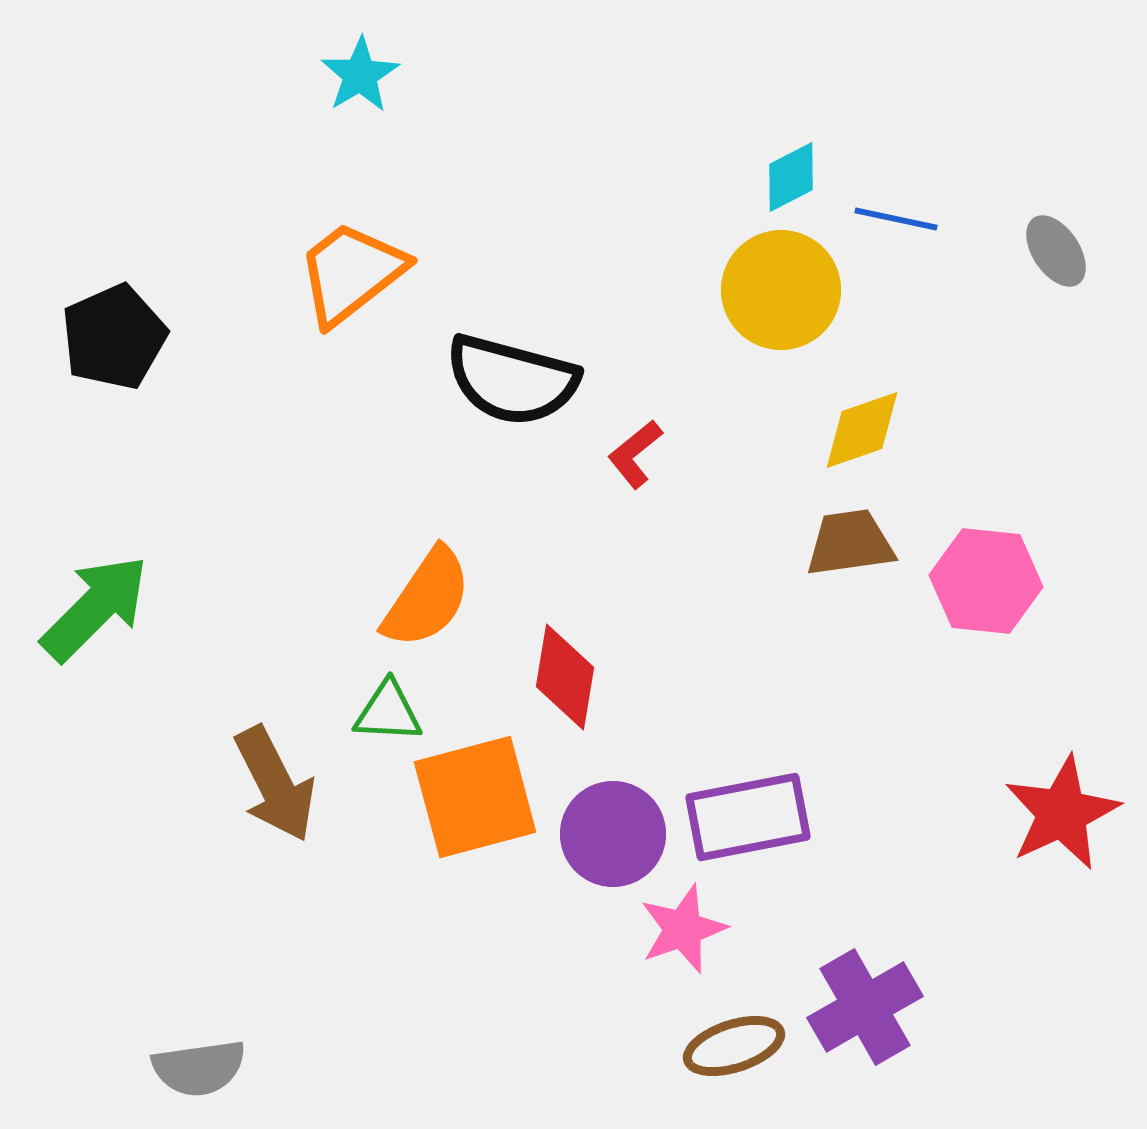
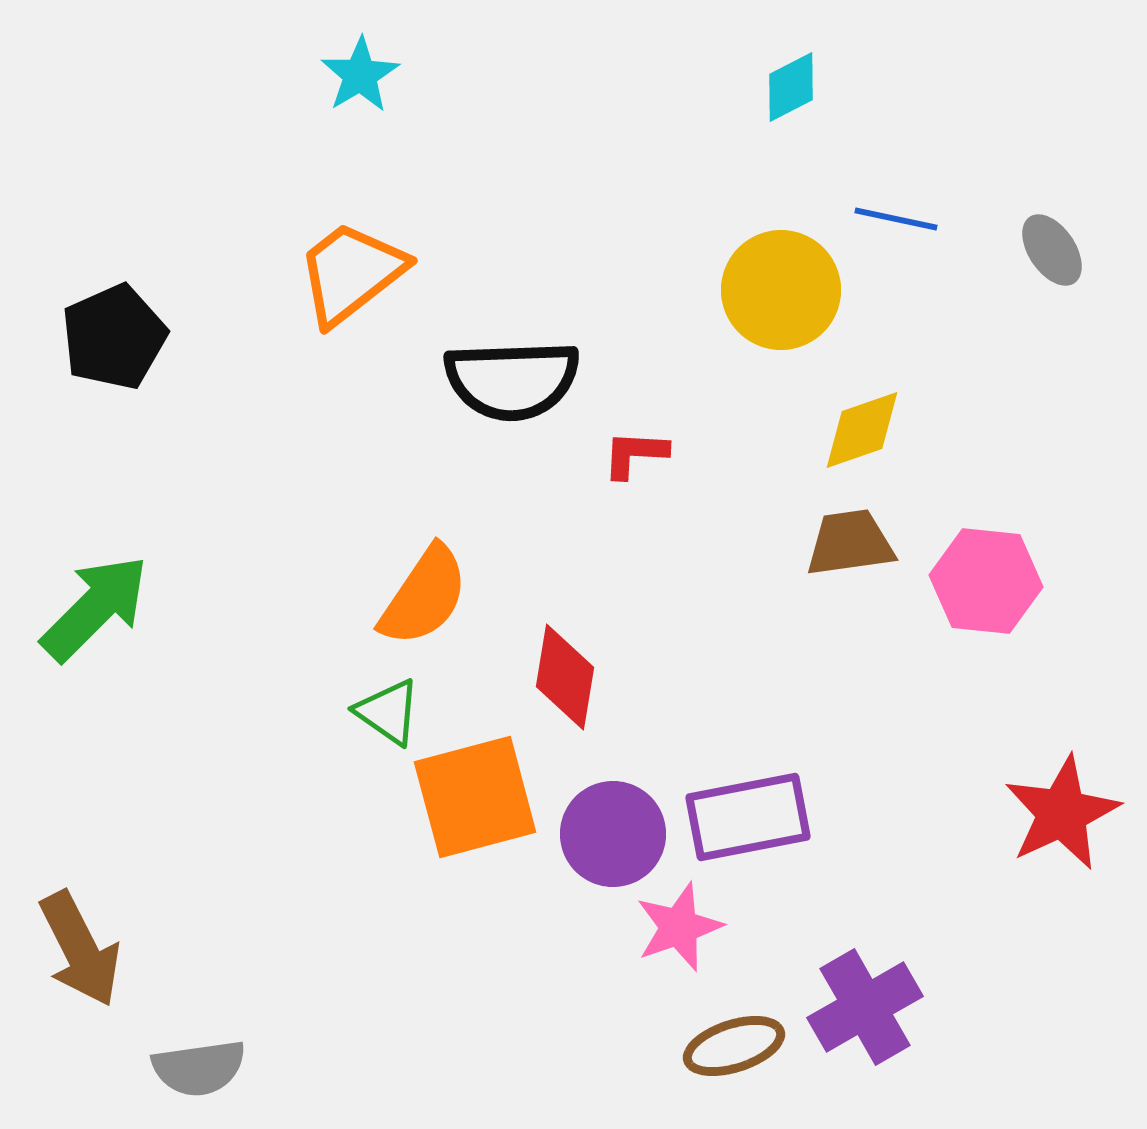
cyan diamond: moved 90 px up
gray ellipse: moved 4 px left, 1 px up
black semicircle: rotated 17 degrees counterclockwise
red L-shape: rotated 42 degrees clockwise
orange semicircle: moved 3 px left, 2 px up
green triangle: rotated 32 degrees clockwise
brown arrow: moved 195 px left, 165 px down
pink star: moved 4 px left, 2 px up
